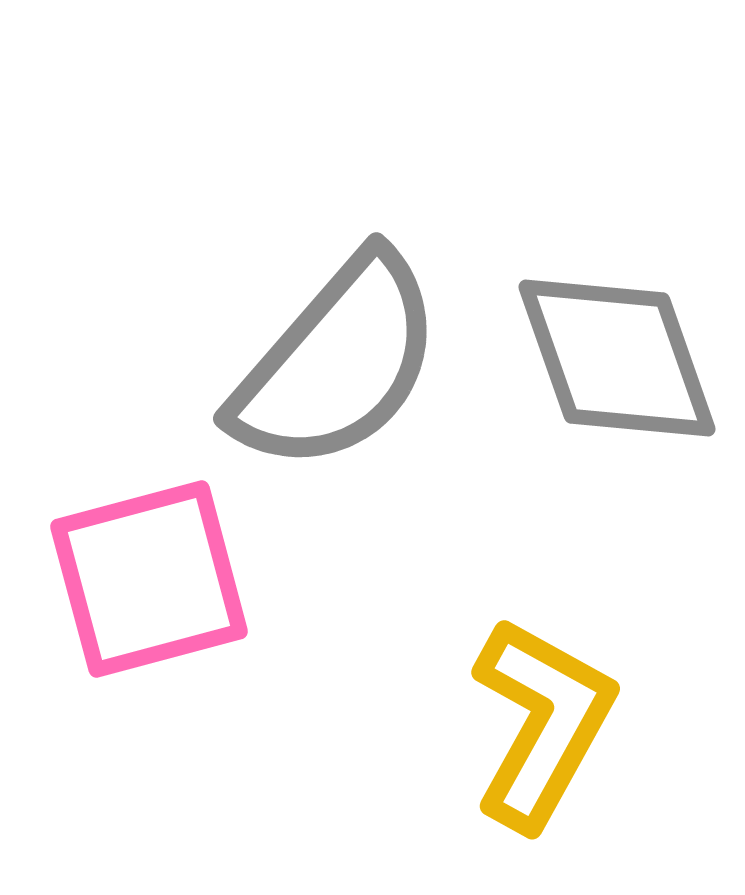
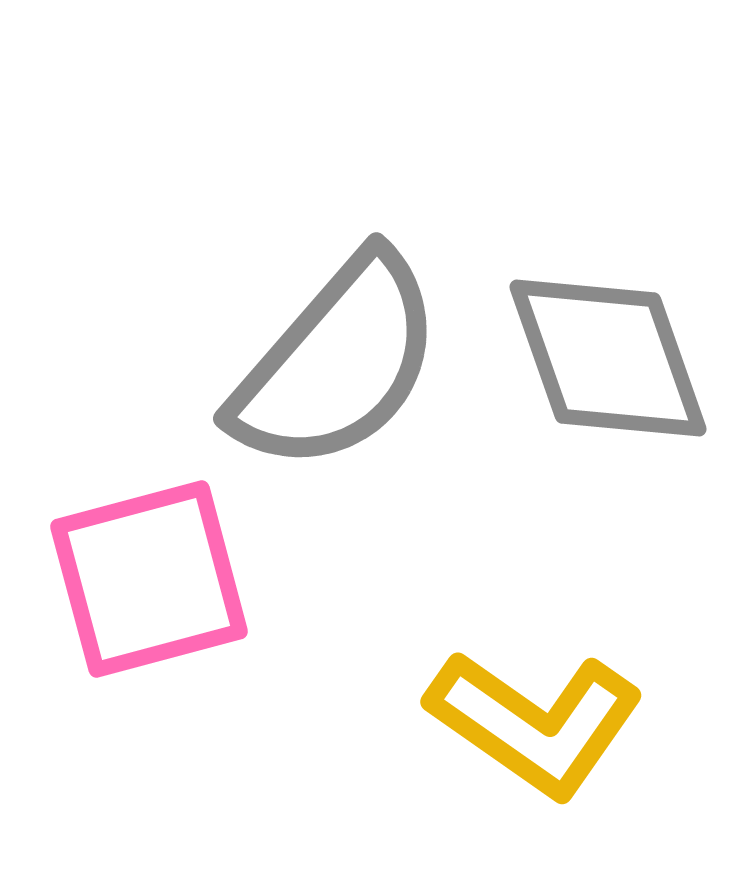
gray diamond: moved 9 px left
yellow L-shape: moved 7 px left; rotated 96 degrees clockwise
